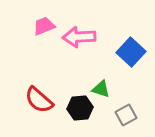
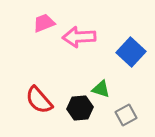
pink trapezoid: moved 3 px up
red semicircle: rotated 8 degrees clockwise
